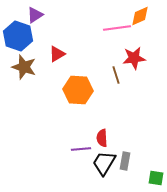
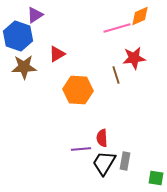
pink line: rotated 8 degrees counterclockwise
brown star: rotated 20 degrees counterclockwise
